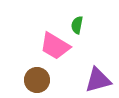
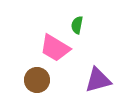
pink trapezoid: moved 2 px down
